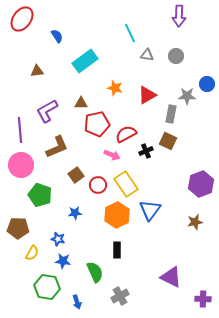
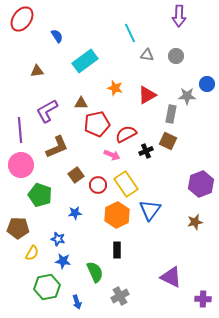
green hexagon at (47, 287): rotated 20 degrees counterclockwise
